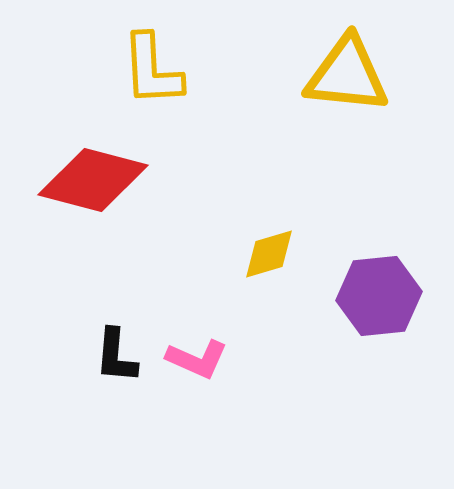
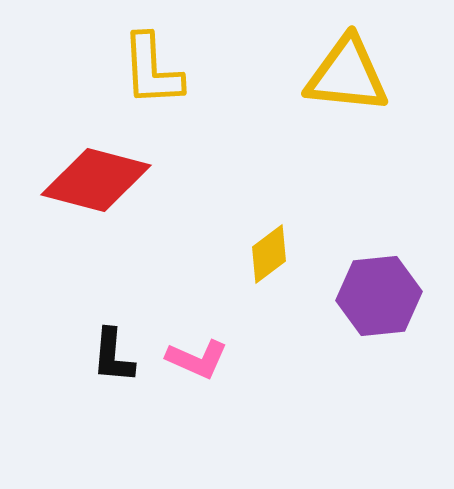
red diamond: moved 3 px right
yellow diamond: rotated 20 degrees counterclockwise
black L-shape: moved 3 px left
